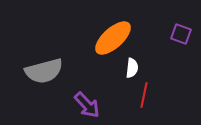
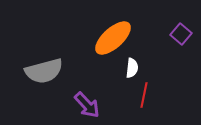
purple square: rotated 20 degrees clockwise
